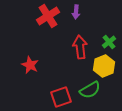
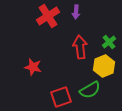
red star: moved 3 px right, 2 px down; rotated 12 degrees counterclockwise
